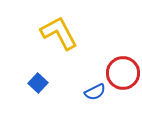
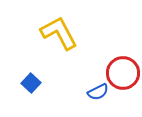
blue square: moved 7 px left
blue semicircle: moved 3 px right
